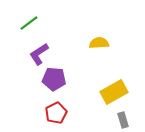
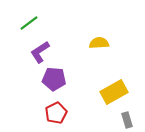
purple L-shape: moved 1 px right, 2 px up
gray rectangle: moved 4 px right
